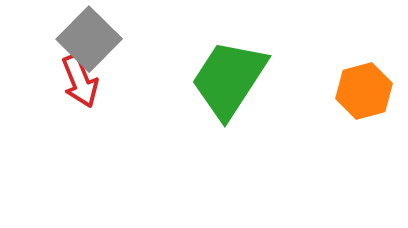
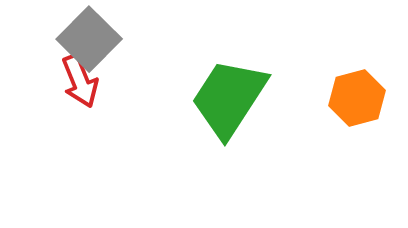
green trapezoid: moved 19 px down
orange hexagon: moved 7 px left, 7 px down
